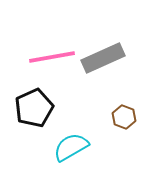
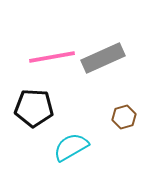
black pentagon: rotated 27 degrees clockwise
brown hexagon: rotated 25 degrees clockwise
